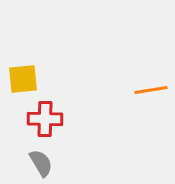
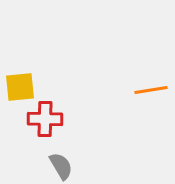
yellow square: moved 3 px left, 8 px down
gray semicircle: moved 20 px right, 3 px down
